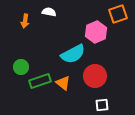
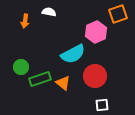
green rectangle: moved 2 px up
